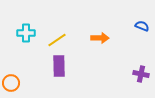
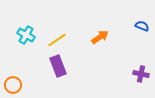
cyan cross: moved 2 px down; rotated 30 degrees clockwise
orange arrow: moved 1 px up; rotated 36 degrees counterclockwise
purple rectangle: moved 1 px left; rotated 20 degrees counterclockwise
orange circle: moved 2 px right, 2 px down
